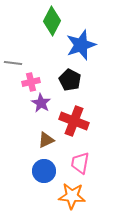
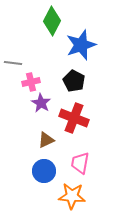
black pentagon: moved 4 px right, 1 px down
red cross: moved 3 px up
